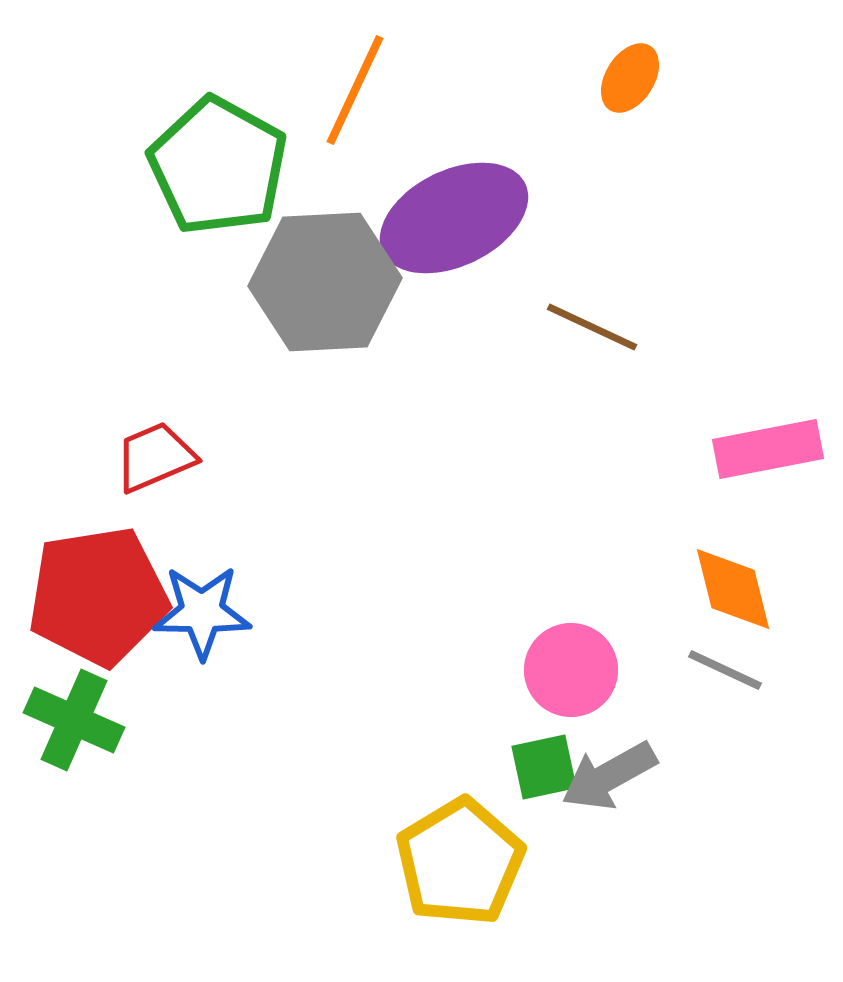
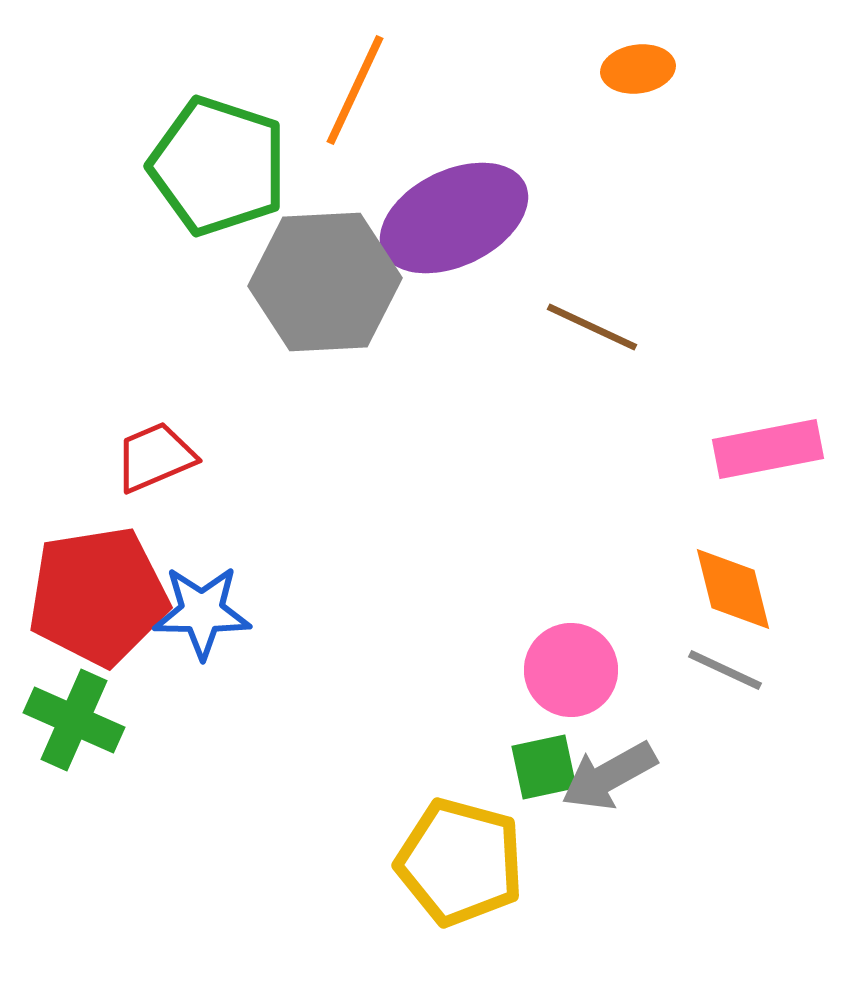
orange ellipse: moved 8 px right, 9 px up; rotated 50 degrees clockwise
green pentagon: rotated 11 degrees counterclockwise
yellow pentagon: rotated 26 degrees counterclockwise
